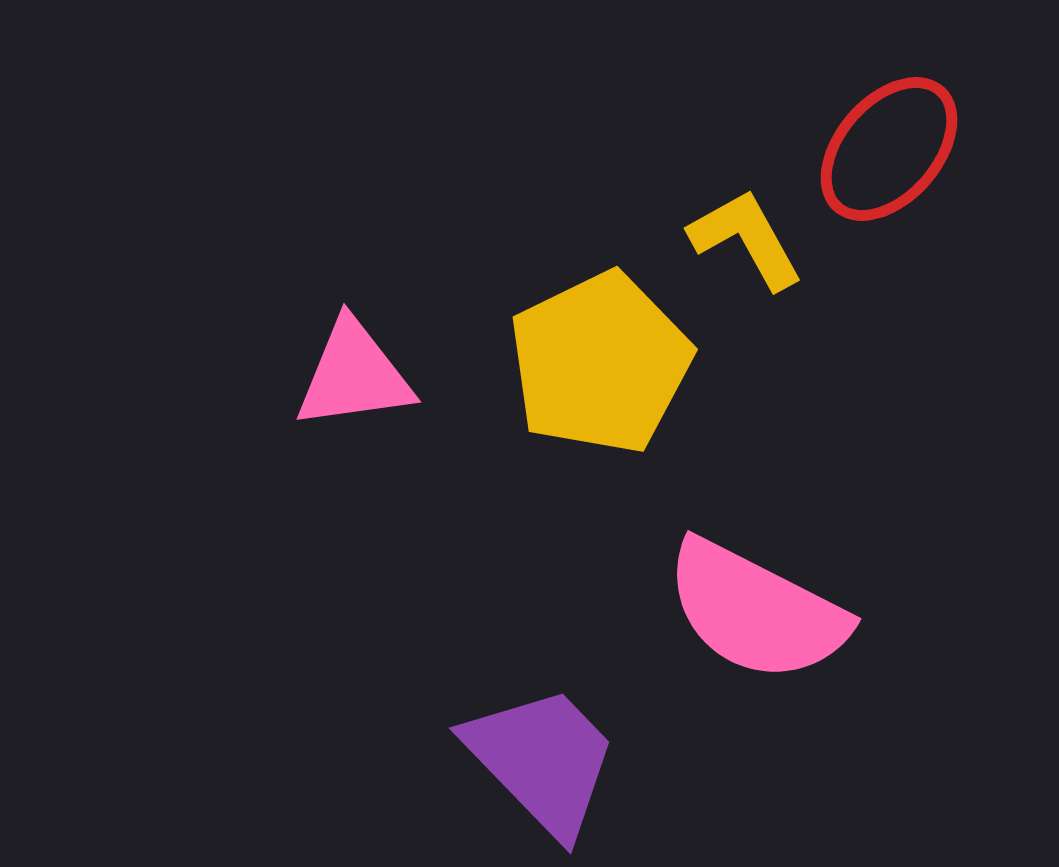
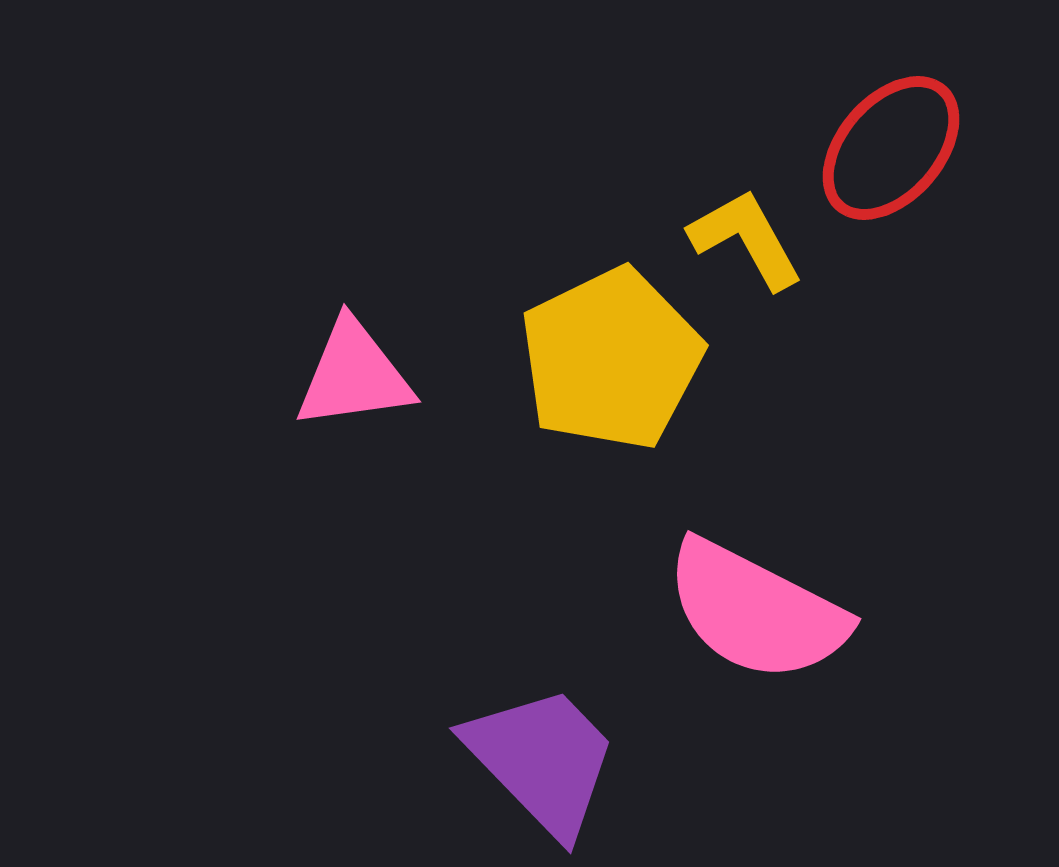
red ellipse: moved 2 px right, 1 px up
yellow pentagon: moved 11 px right, 4 px up
